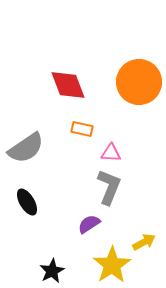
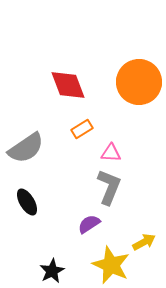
orange rectangle: rotated 45 degrees counterclockwise
yellow star: moved 1 px left; rotated 15 degrees counterclockwise
